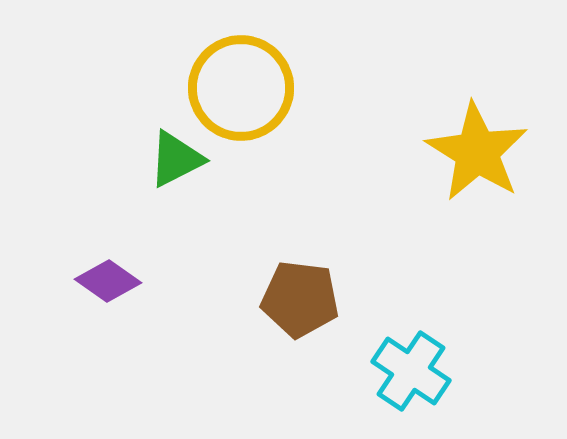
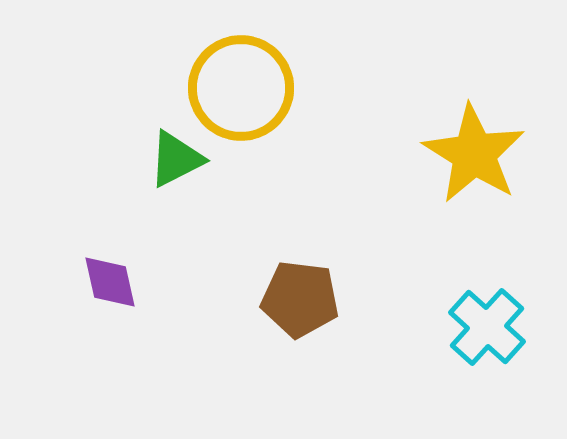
yellow star: moved 3 px left, 2 px down
purple diamond: moved 2 px right, 1 px down; rotated 42 degrees clockwise
cyan cross: moved 76 px right, 44 px up; rotated 8 degrees clockwise
